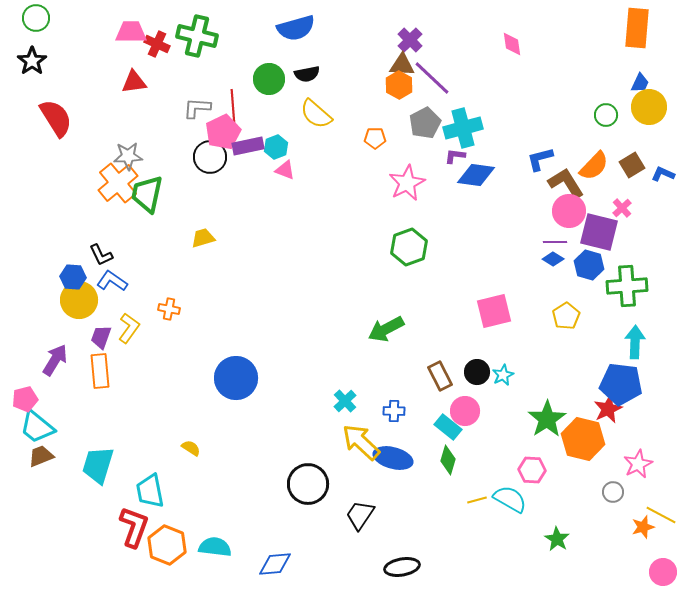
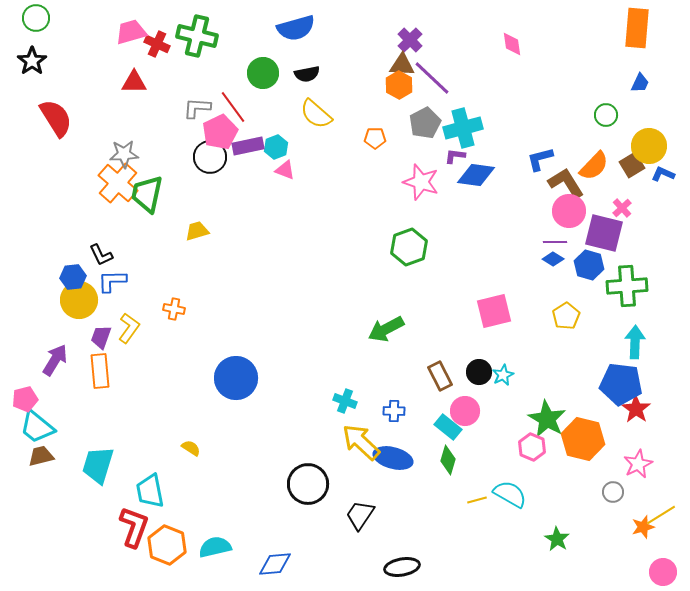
pink trapezoid at (131, 32): rotated 16 degrees counterclockwise
green circle at (269, 79): moved 6 px left, 6 px up
red triangle at (134, 82): rotated 8 degrees clockwise
red line at (233, 107): rotated 32 degrees counterclockwise
yellow circle at (649, 107): moved 39 px down
pink pentagon at (223, 132): moved 3 px left
gray star at (128, 156): moved 4 px left, 2 px up
orange cross at (118, 183): rotated 9 degrees counterclockwise
pink star at (407, 183): moved 14 px right, 1 px up; rotated 27 degrees counterclockwise
purple square at (599, 232): moved 5 px right, 1 px down
yellow trapezoid at (203, 238): moved 6 px left, 7 px up
blue hexagon at (73, 277): rotated 10 degrees counterclockwise
blue L-shape at (112, 281): rotated 36 degrees counterclockwise
orange cross at (169, 309): moved 5 px right
black circle at (477, 372): moved 2 px right
cyan cross at (345, 401): rotated 25 degrees counterclockwise
red star at (608, 409): moved 28 px right; rotated 12 degrees counterclockwise
green star at (547, 419): rotated 9 degrees counterclockwise
brown trapezoid at (41, 456): rotated 8 degrees clockwise
pink hexagon at (532, 470): moved 23 px up; rotated 20 degrees clockwise
cyan semicircle at (510, 499): moved 5 px up
yellow line at (661, 515): rotated 60 degrees counterclockwise
cyan semicircle at (215, 547): rotated 20 degrees counterclockwise
